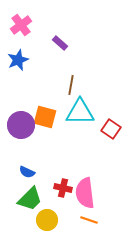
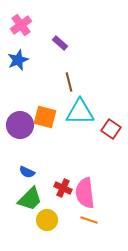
brown line: moved 2 px left, 3 px up; rotated 24 degrees counterclockwise
purple circle: moved 1 px left
red cross: rotated 12 degrees clockwise
